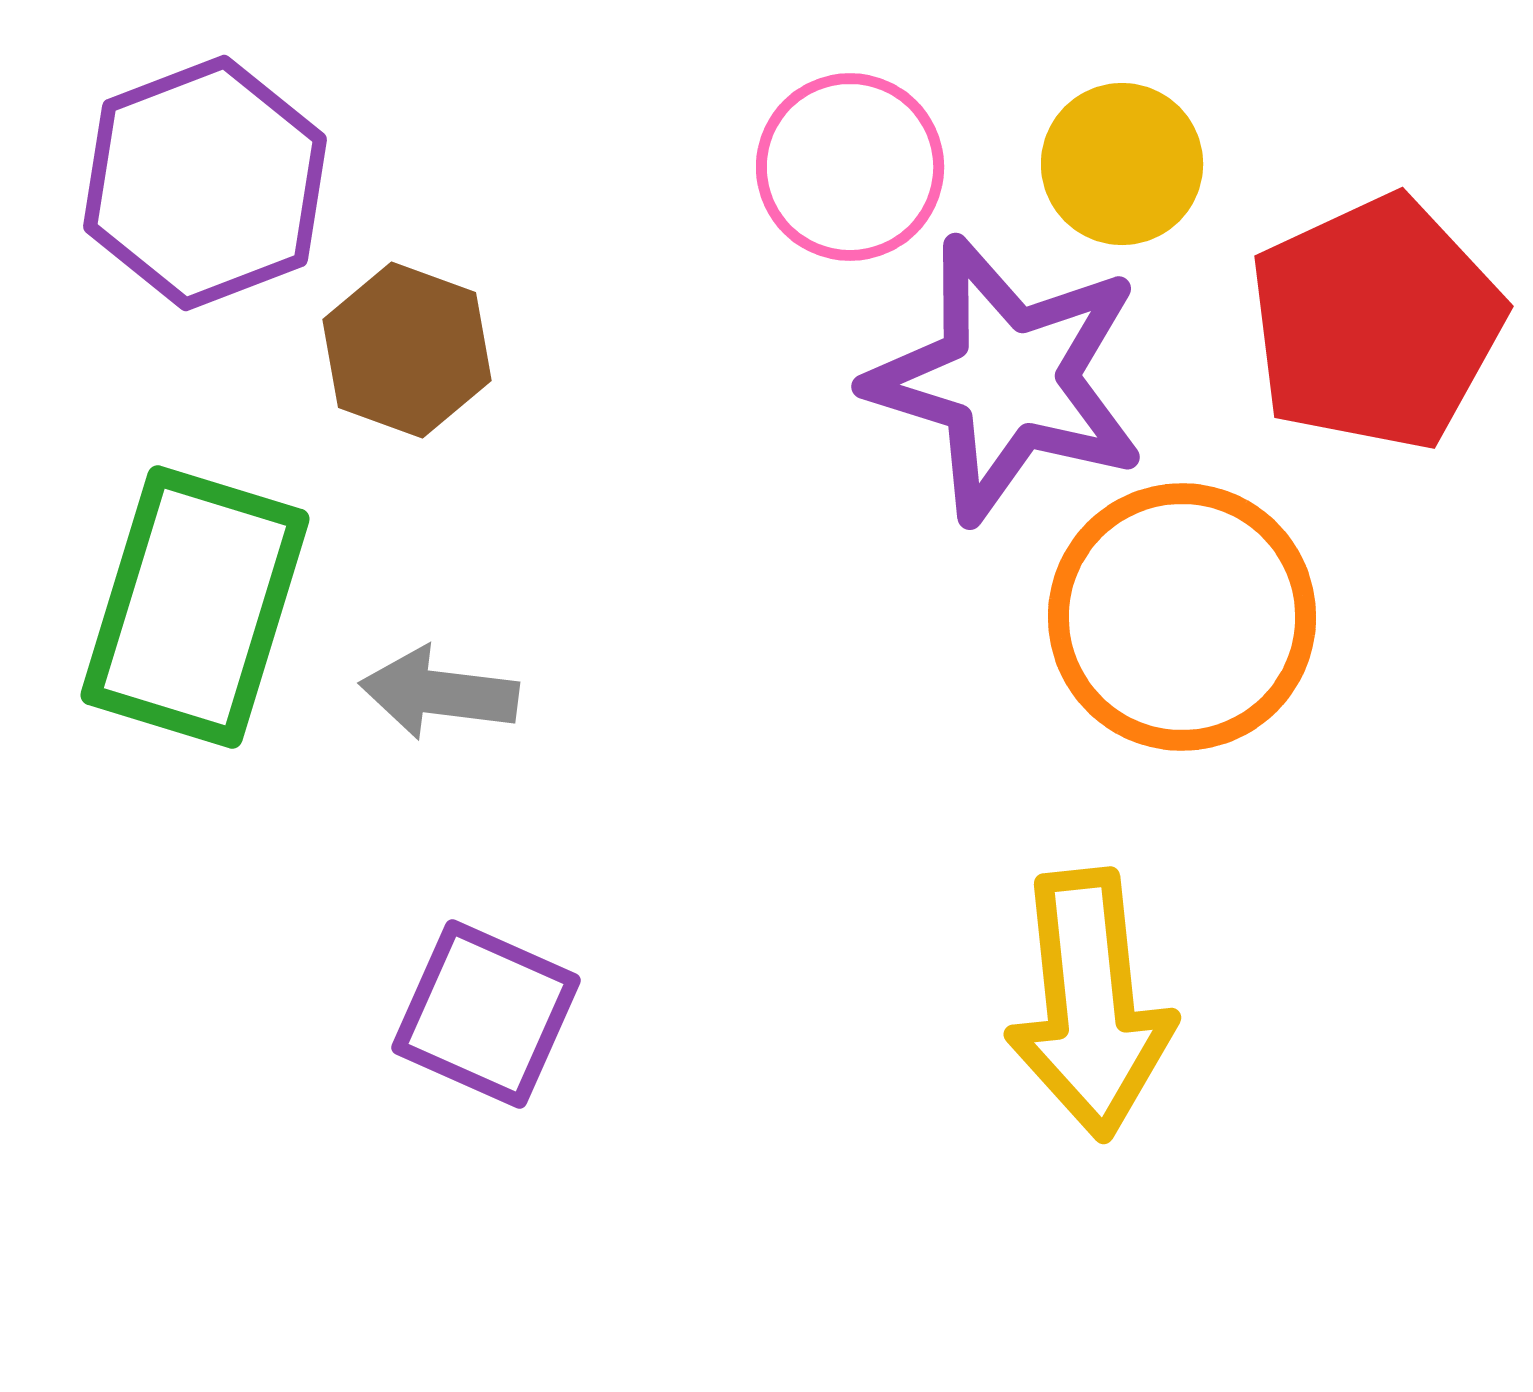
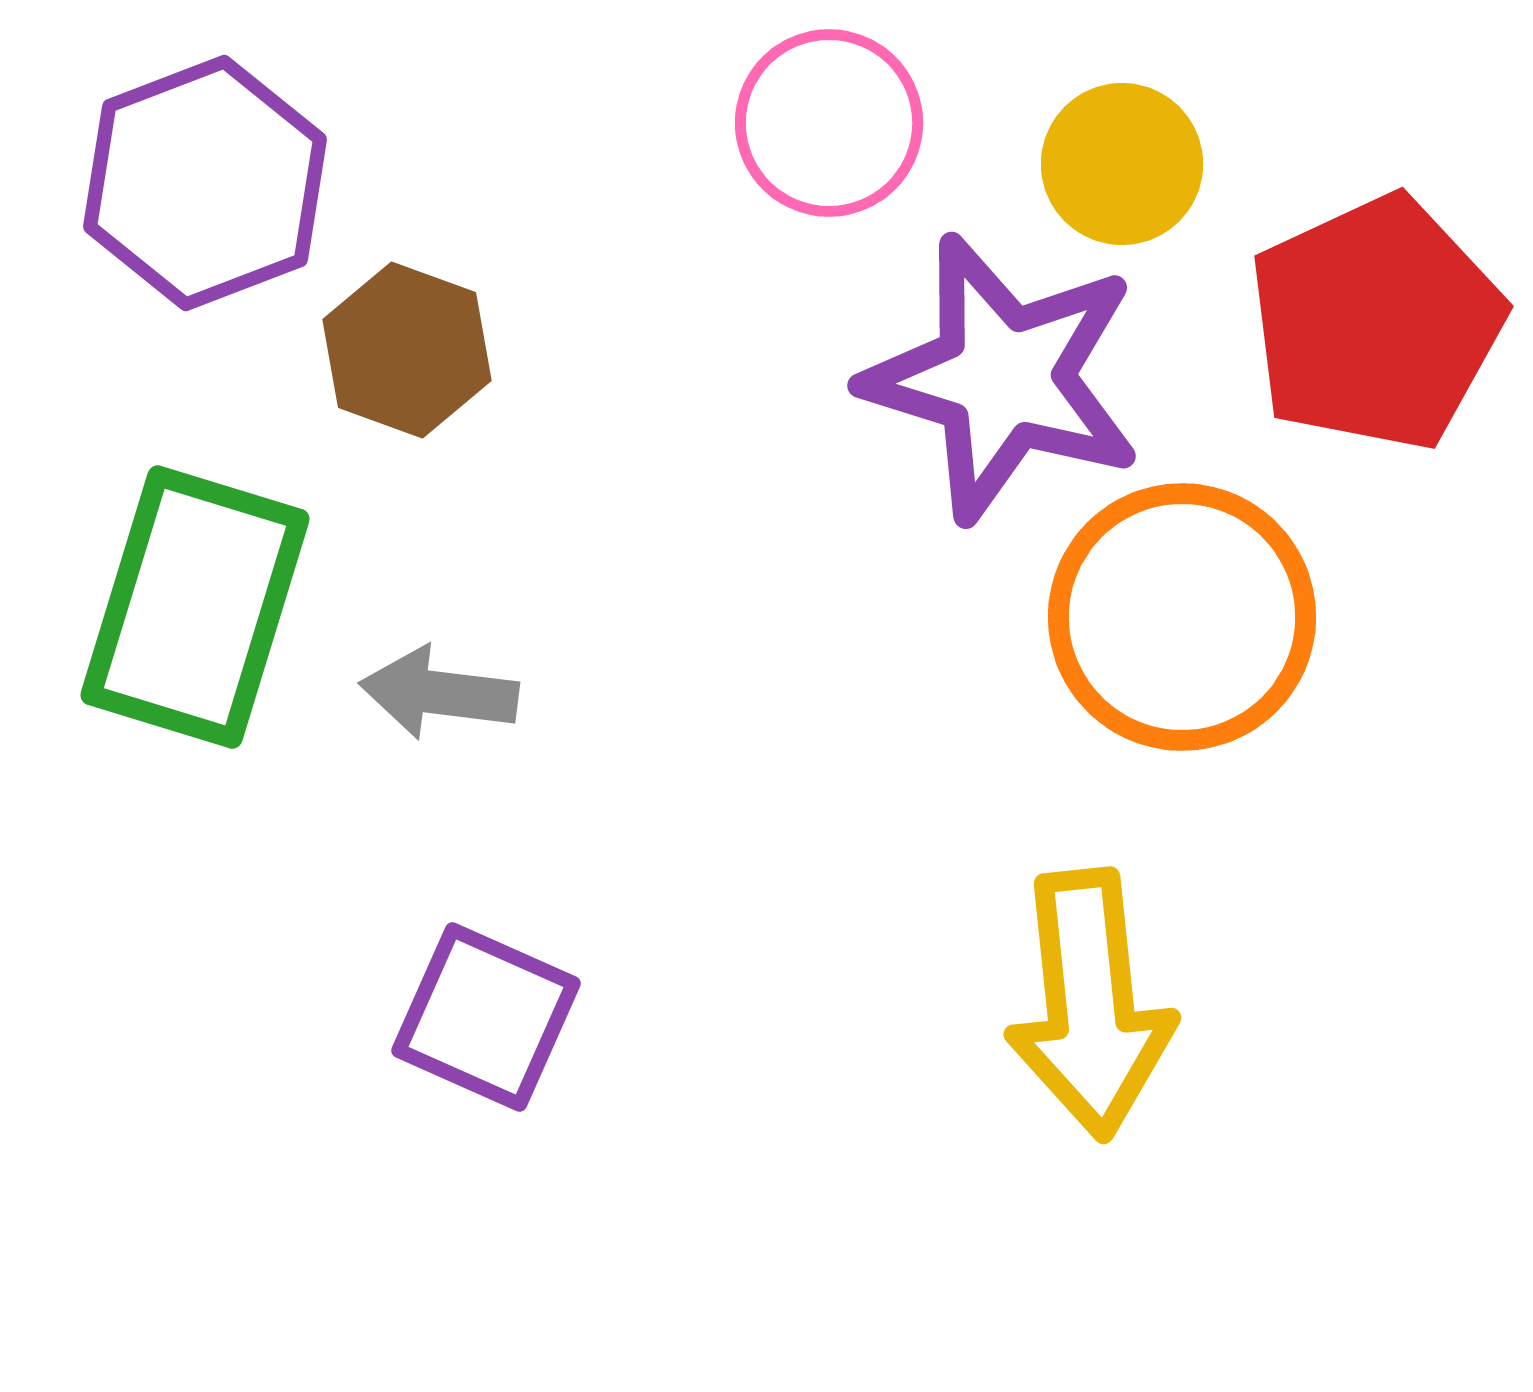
pink circle: moved 21 px left, 44 px up
purple star: moved 4 px left, 1 px up
purple square: moved 3 px down
